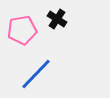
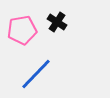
black cross: moved 3 px down
